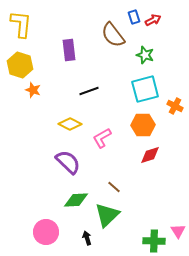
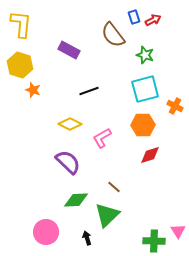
purple rectangle: rotated 55 degrees counterclockwise
